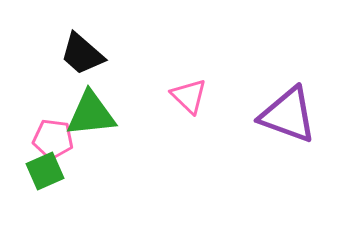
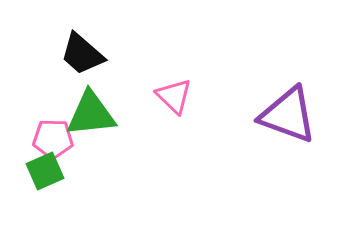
pink triangle: moved 15 px left
pink pentagon: rotated 6 degrees counterclockwise
